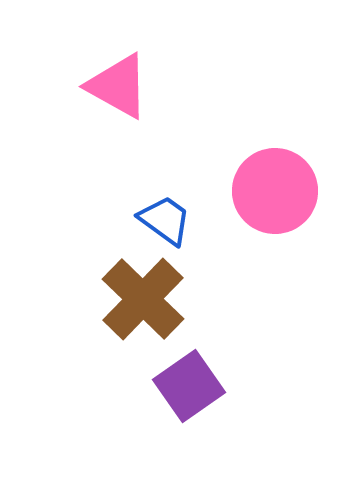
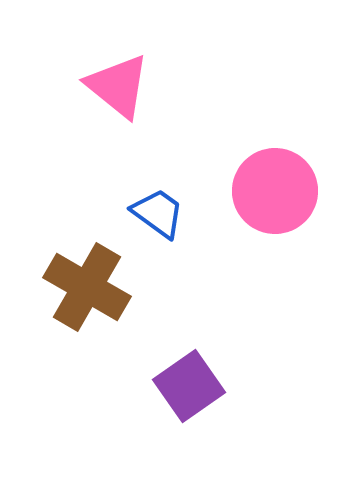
pink triangle: rotated 10 degrees clockwise
blue trapezoid: moved 7 px left, 7 px up
brown cross: moved 56 px left, 12 px up; rotated 14 degrees counterclockwise
